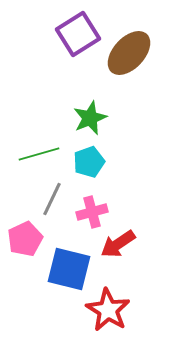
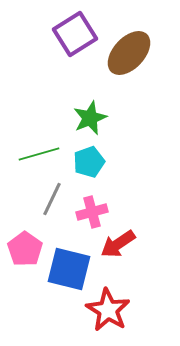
purple square: moved 3 px left
pink pentagon: moved 10 px down; rotated 12 degrees counterclockwise
